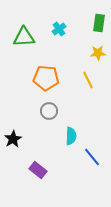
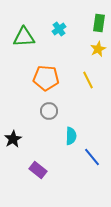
yellow star: moved 4 px up; rotated 21 degrees counterclockwise
